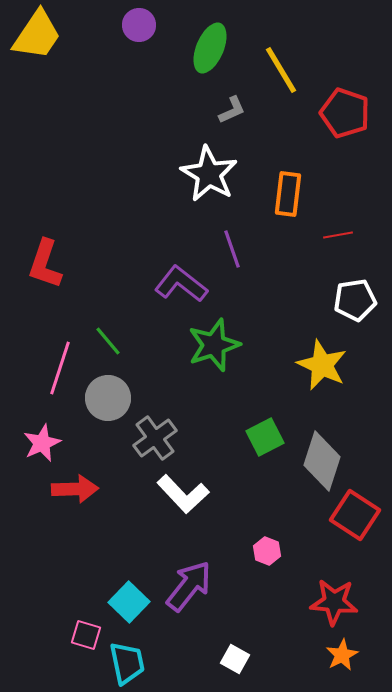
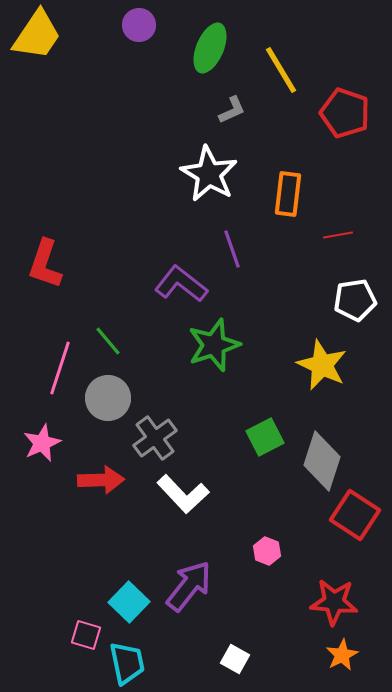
red arrow: moved 26 px right, 9 px up
